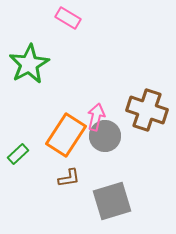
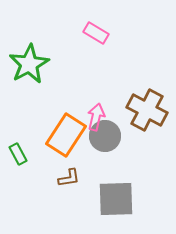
pink rectangle: moved 28 px right, 15 px down
brown cross: rotated 9 degrees clockwise
green rectangle: rotated 75 degrees counterclockwise
gray square: moved 4 px right, 2 px up; rotated 15 degrees clockwise
